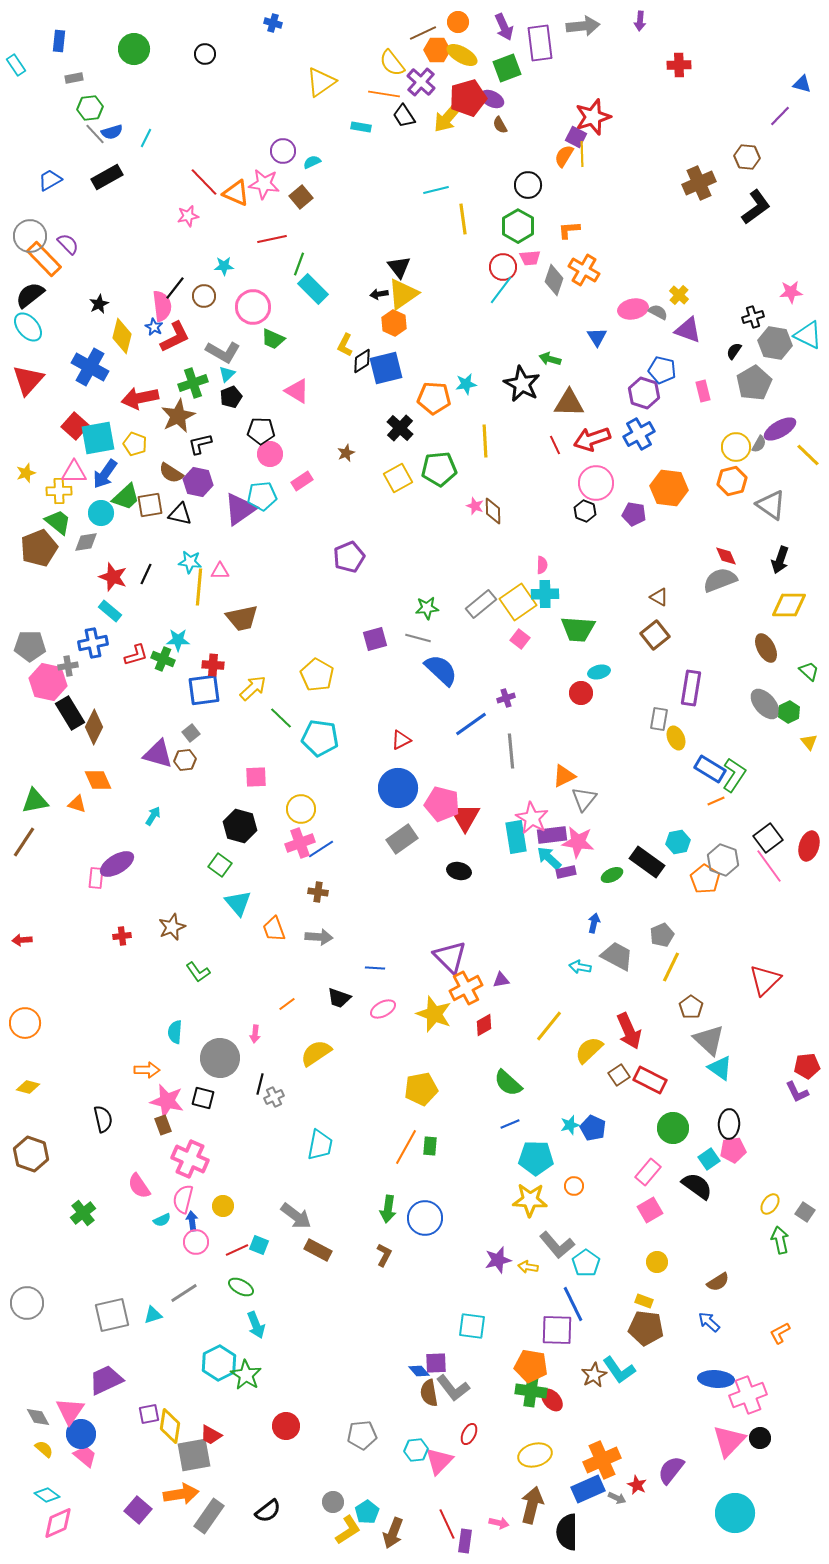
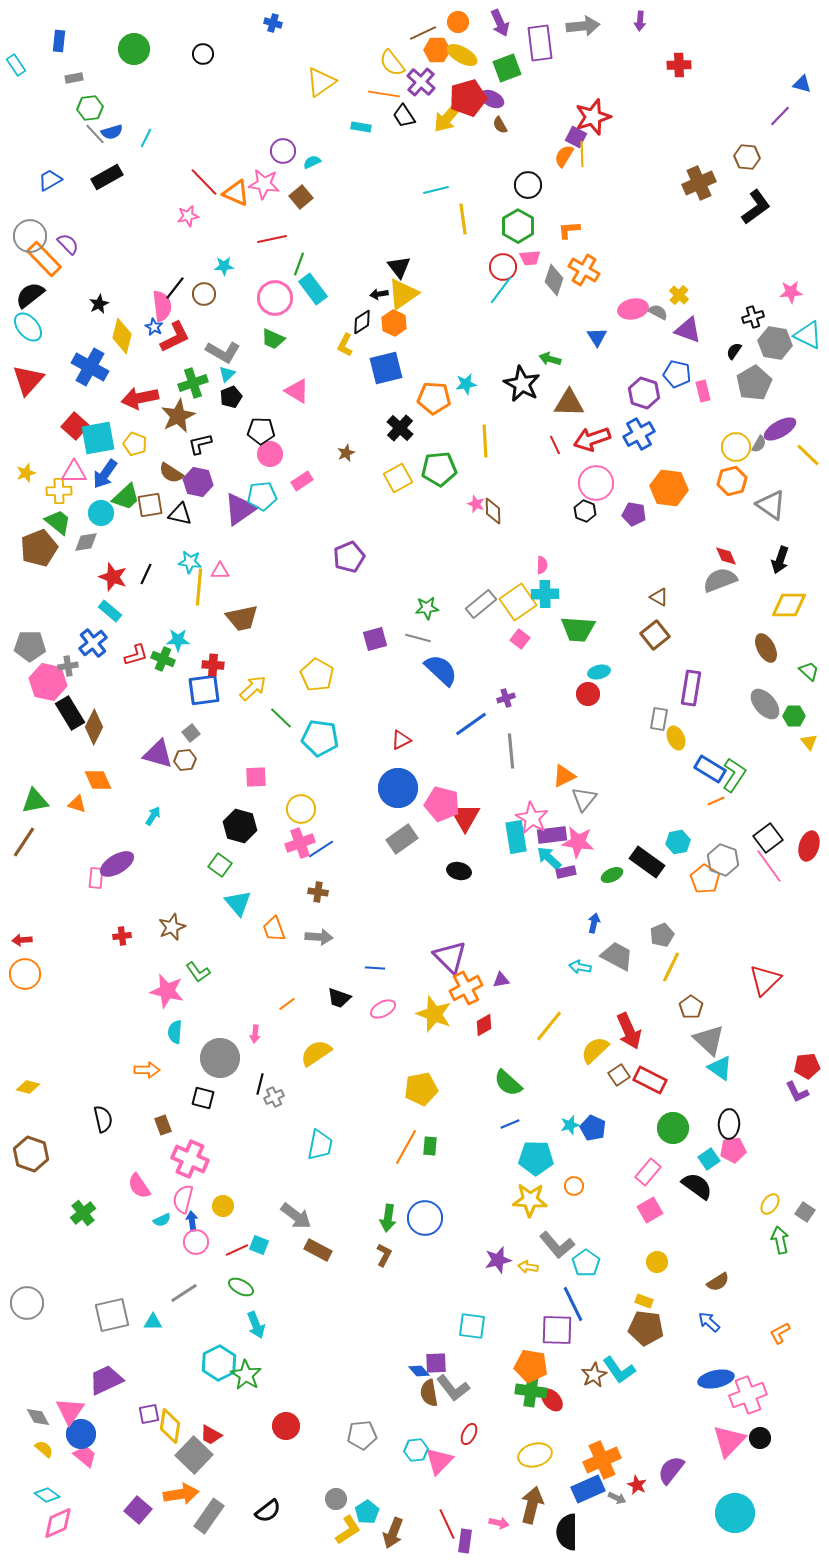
purple arrow at (504, 27): moved 4 px left, 4 px up
black circle at (205, 54): moved 2 px left
cyan rectangle at (313, 289): rotated 8 degrees clockwise
brown circle at (204, 296): moved 2 px up
pink circle at (253, 307): moved 22 px right, 9 px up
black diamond at (362, 361): moved 39 px up
blue pentagon at (662, 370): moved 15 px right, 4 px down
pink star at (475, 506): moved 1 px right, 2 px up
blue cross at (93, 643): rotated 28 degrees counterclockwise
red circle at (581, 693): moved 7 px right, 1 px down
green hexagon at (789, 712): moved 5 px right, 4 px down; rotated 25 degrees clockwise
orange circle at (25, 1023): moved 49 px up
yellow semicircle at (589, 1050): moved 6 px right
pink star at (167, 1101): moved 110 px up
green arrow at (388, 1209): moved 9 px down
cyan triangle at (153, 1315): moved 7 px down; rotated 18 degrees clockwise
blue ellipse at (716, 1379): rotated 16 degrees counterclockwise
gray square at (194, 1455): rotated 36 degrees counterclockwise
gray circle at (333, 1502): moved 3 px right, 3 px up
